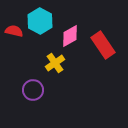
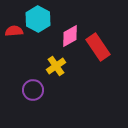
cyan hexagon: moved 2 px left, 2 px up
red semicircle: rotated 18 degrees counterclockwise
red rectangle: moved 5 px left, 2 px down
yellow cross: moved 1 px right, 3 px down
